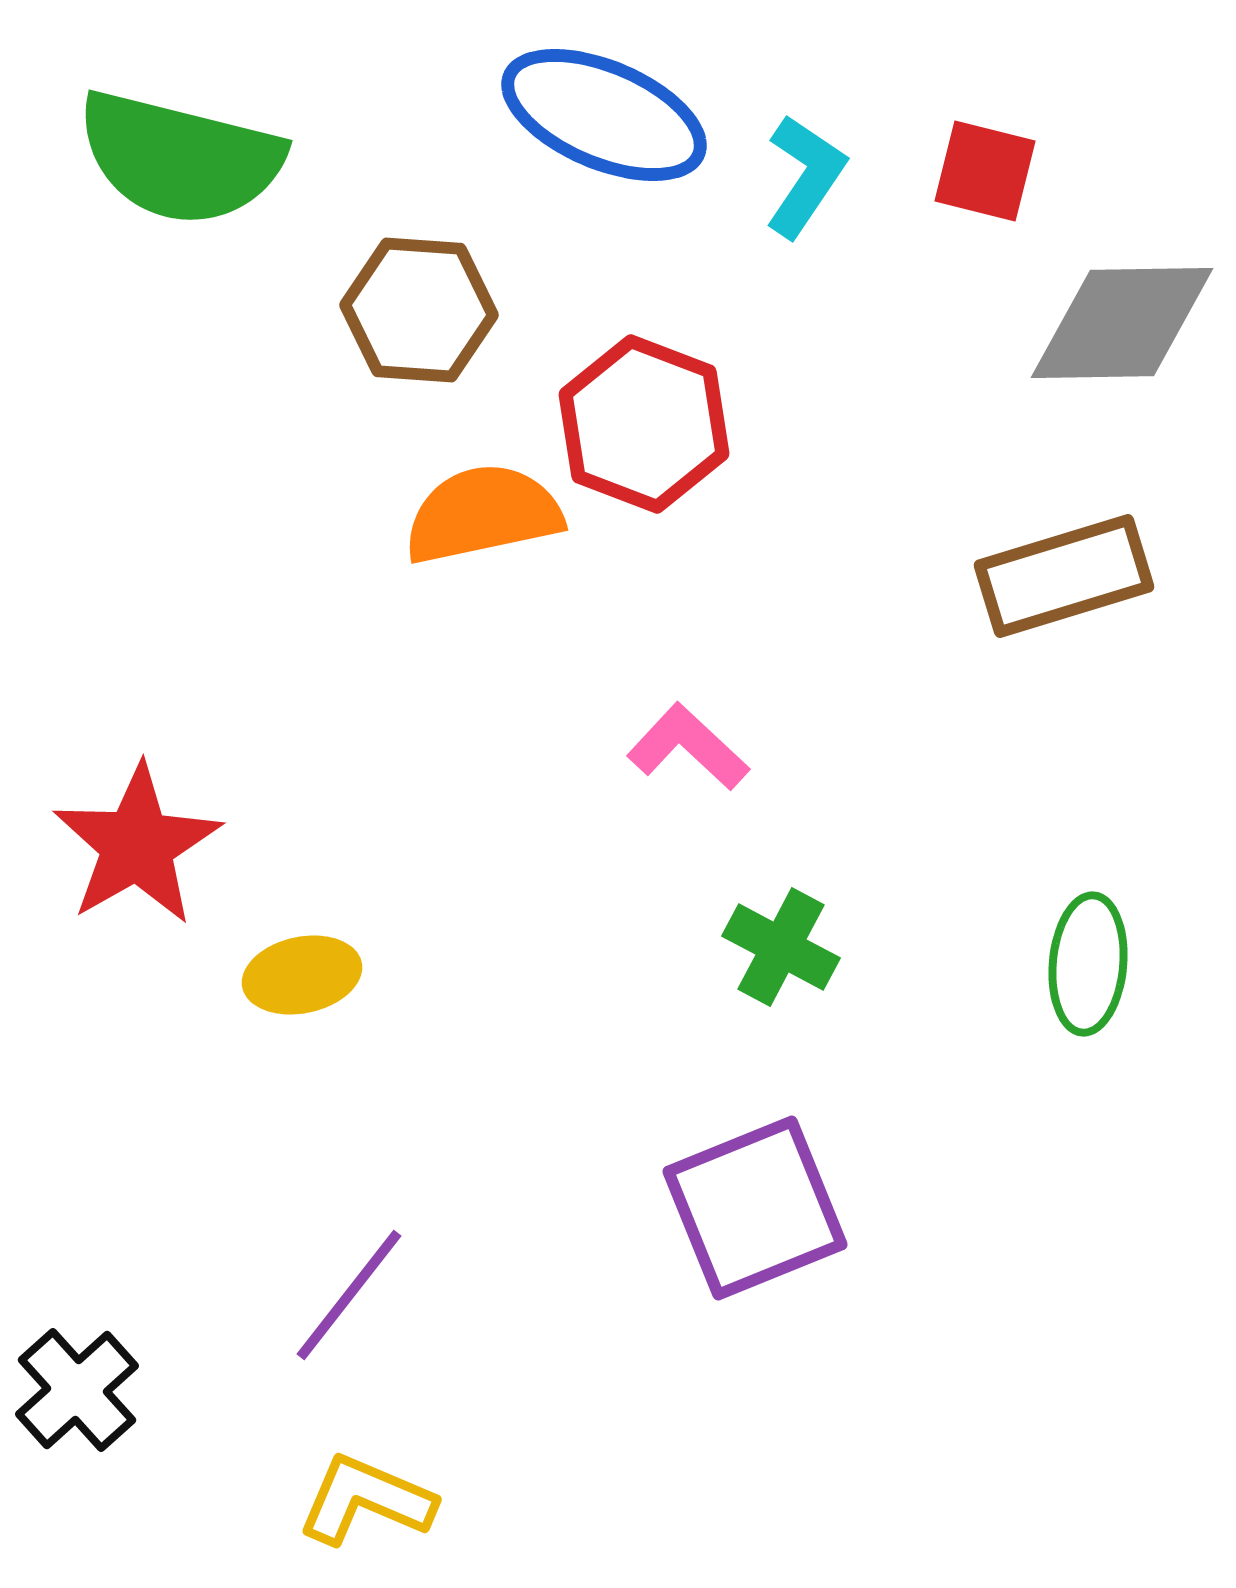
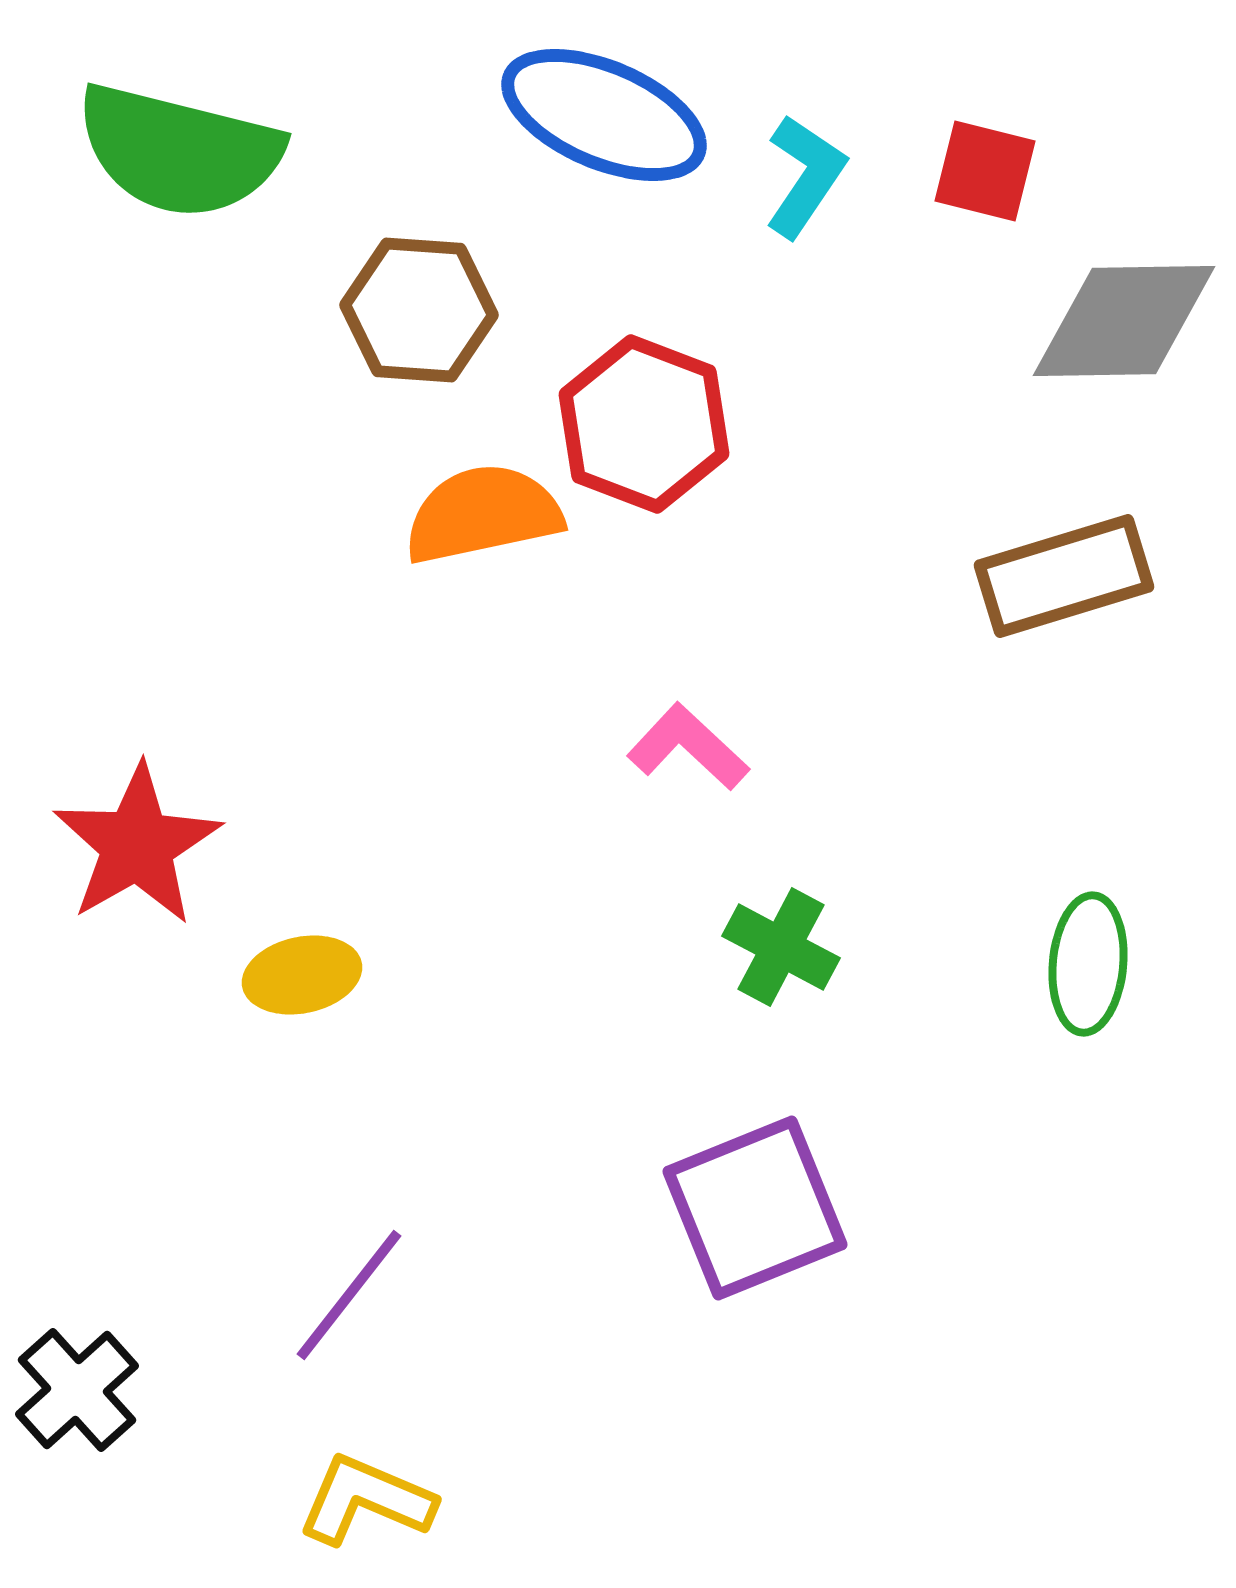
green semicircle: moved 1 px left, 7 px up
gray diamond: moved 2 px right, 2 px up
